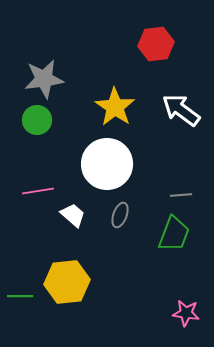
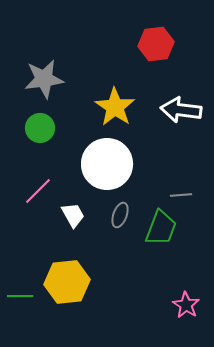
white arrow: rotated 30 degrees counterclockwise
green circle: moved 3 px right, 8 px down
pink line: rotated 36 degrees counterclockwise
white trapezoid: rotated 20 degrees clockwise
green trapezoid: moved 13 px left, 6 px up
pink star: moved 8 px up; rotated 24 degrees clockwise
